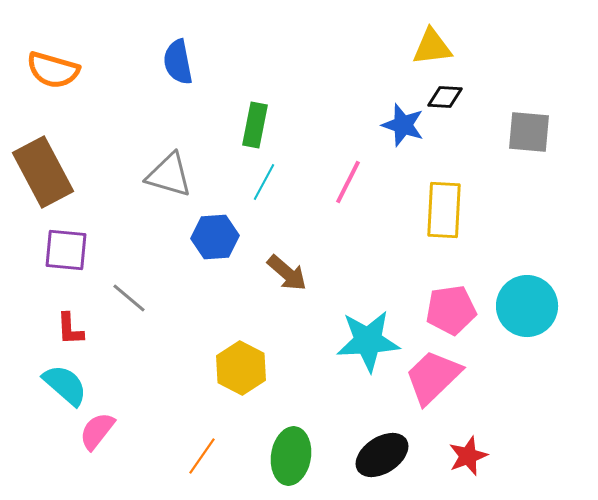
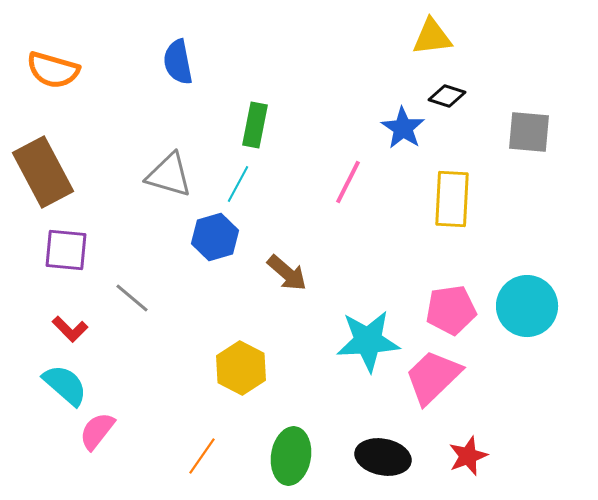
yellow triangle: moved 10 px up
black diamond: moved 2 px right, 1 px up; rotated 15 degrees clockwise
blue star: moved 3 px down; rotated 15 degrees clockwise
cyan line: moved 26 px left, 2 px down
yellow rectangle: moved 8 px right, 11 px up
blue hexagon: rotated 12 degrees counterclockwise
gray line: moved 3 px right
red L-shape: rotated 42 degrees counterclockwise
black ellipse: moved 1 px right, 2 px down; rotated 44 degrees clockwise
